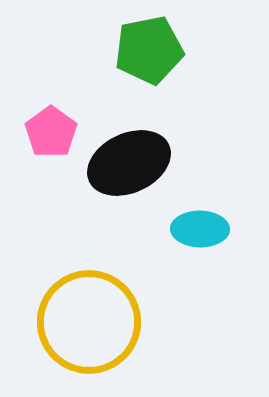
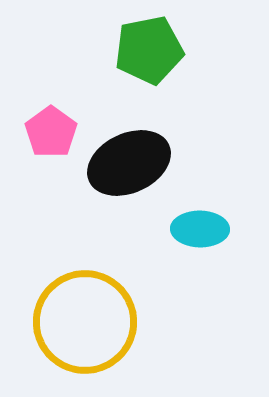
yellow circle: moved 4 px left
